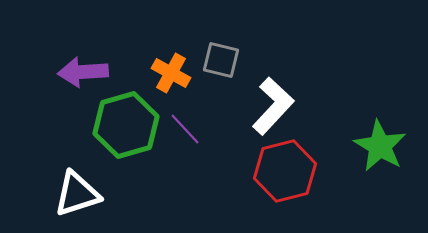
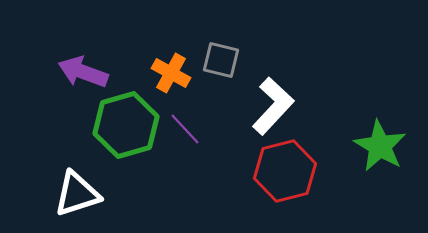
purple arrow: rotated 24 degrees clockwise
